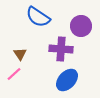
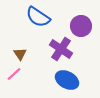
purple cross: rotated 30 degrees clockwise
blue ellipse: rotated 75 degrees clockwise
